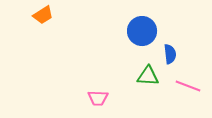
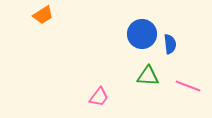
blue circle: moved 3 px down
blue semicircle: moved 10 px up
pink trapezoid: moved 1 px right, 1 px up; rotated 55 degrees counterclockwise
